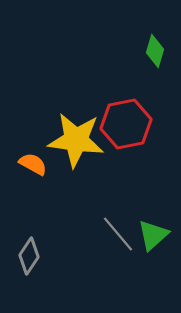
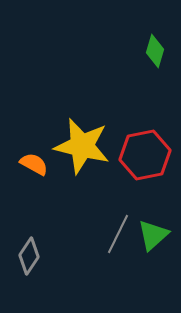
red hexagon: moved 19 px right, 31 px down
yellow star: moved 6 px right, 6 px down; rotated 6 degrees clockwise
orange semicircle: moved 1 px right
gray line: rotated 66 degrees clockwise
